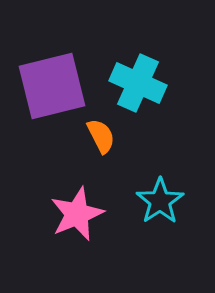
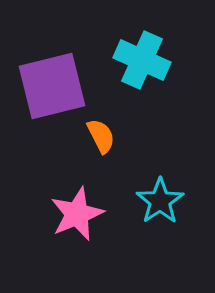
cyan cross: moved 4 px right, 23 px up
